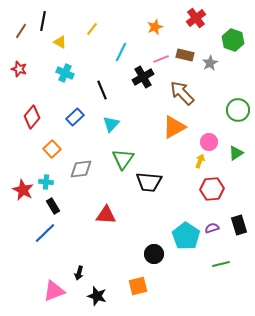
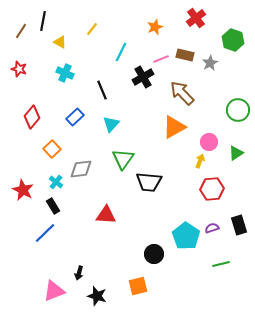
cyan cross at (46, 182): moved 10 px right; rotated 32 degrees clockwise
